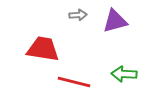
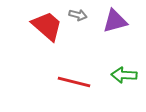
gray arrow: rotated 18 degrees clockwise
red trapezoid: moved 4 px right, 23 px up; rotated 32 degrees clockwise
green arrow: moved 1 px down
